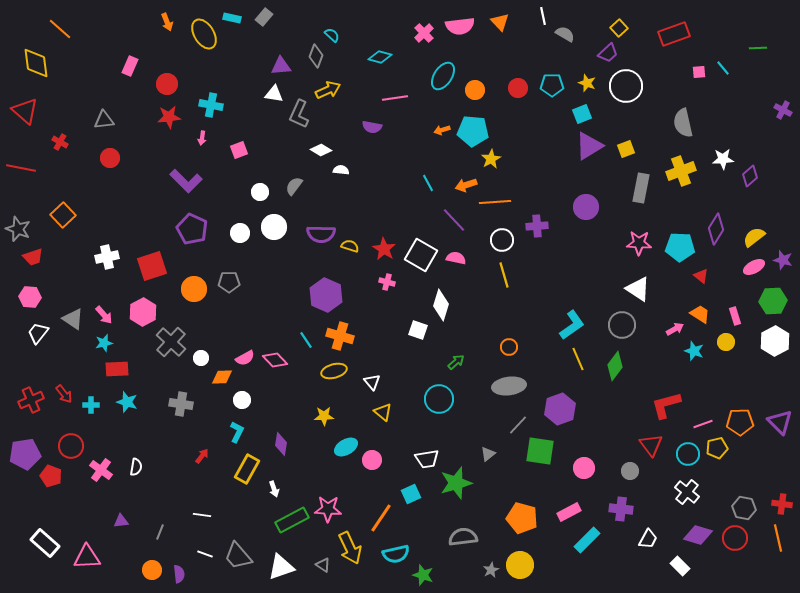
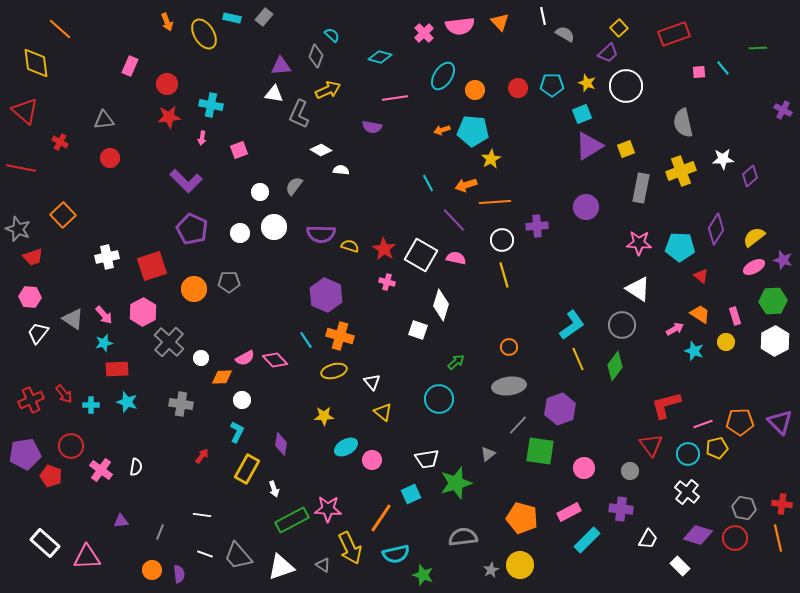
gray cross at (171, 342): moved 2 px left
